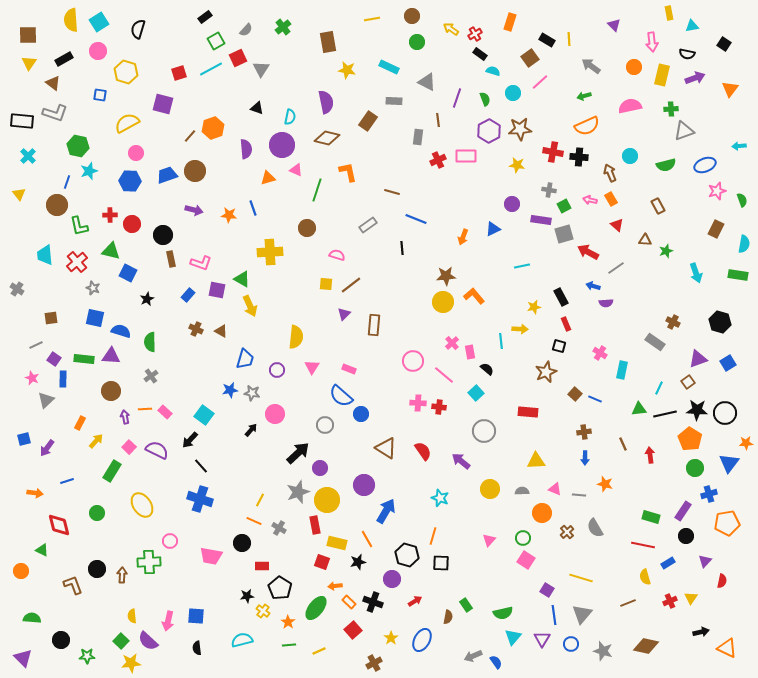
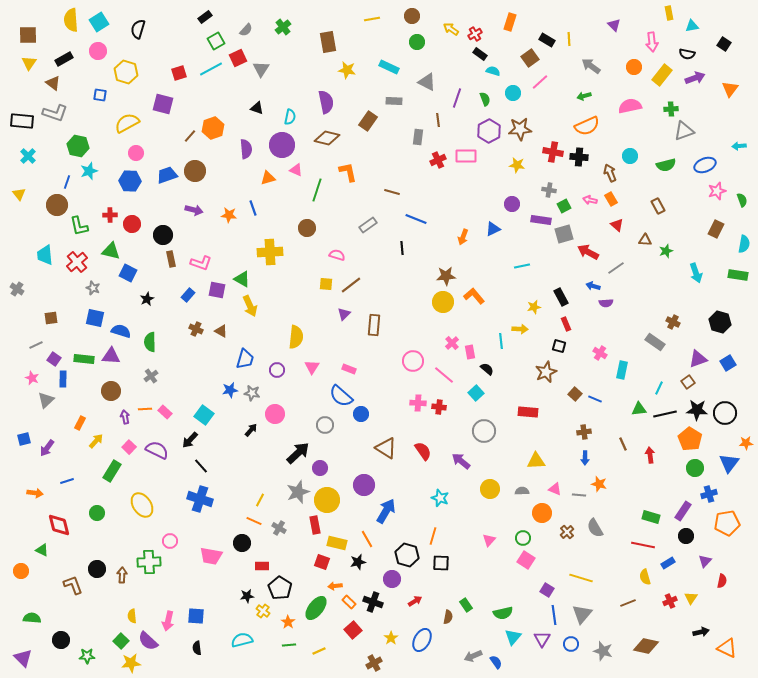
yellow rectangle at (662, 75): rotated 25 degrees clockwise
orange star at (605, 484): moved 6 px left
